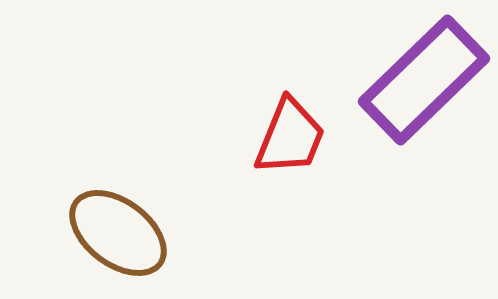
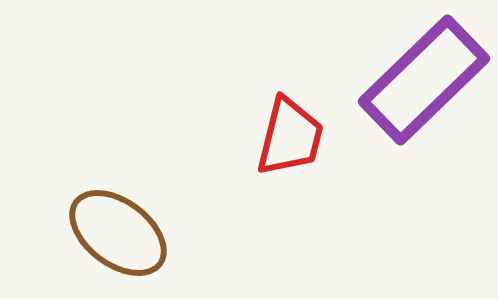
red trapezoid: rotated 8 degrees counterclockwise
